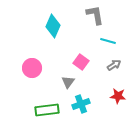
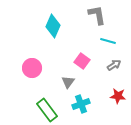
gray L-shape: moved 2 px right
pink square: moved 1 px right, 1 px up
green rectangle: rotated 60 degrees clockwise
